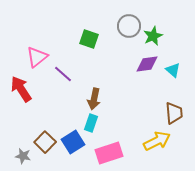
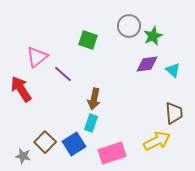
green square: moved 1 px left, 1 px down
blue square: moved 1 px right, 2 px down
pink rectangle: moved 3 px right
